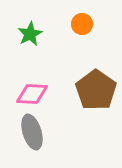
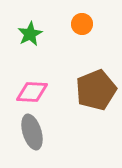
brown pentagon: rotated 15 degrees clockwise
pink diamond: moved 2 px up
